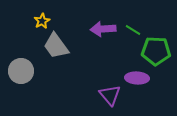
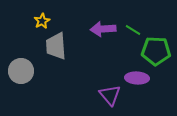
gray trapezoid: rotated 32 degrees clockwise
